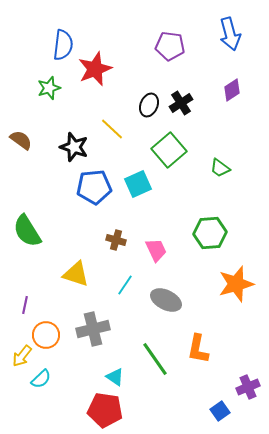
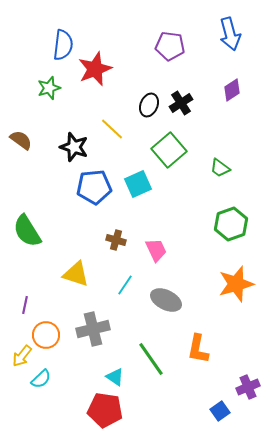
green hexagon: moved 21 px right, 9 px up; rotated 16 degrees counterclockwise
green line: moved 4 px left
